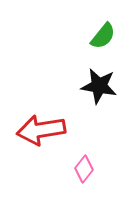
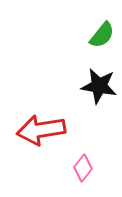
green semicircle: moved 1 px left, 1 px up
pink diamond: moved 1 px left, 1 px up
